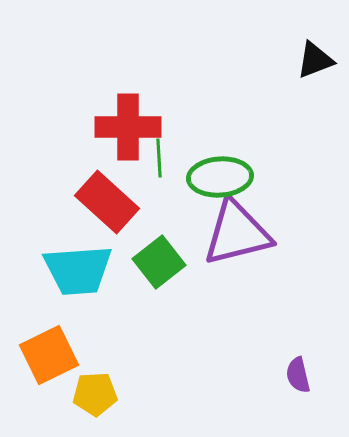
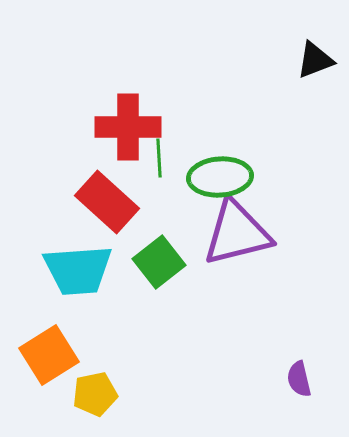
orange square: rotated 6 degrees counterclockwise
purple semicircle: moved 1 px right, 4 px down
yellow pentagon: rotated 9 degrees counterclockwise
